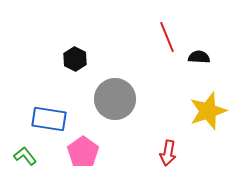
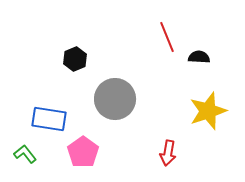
black hexagon: rotated 10 degrees clockwise
green L-shape: moved 2 px up
